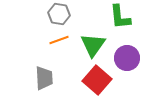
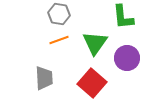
green L-shape: moved 3 px right
green triangle: moved 2 px right, 2 px up
red square: moved 5 px left, 3 px down
